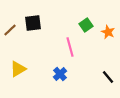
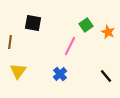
black square: rotated 18 degrees clockwise
brown line: moved 12 px down; rotated 40 degrees counterclockwise
pink line: moved 1 px up; rotated 42 degrees clockwise
yellow triangle: moved 2 px down; rotated 24 degrees counterclockwise
black line: moved 2 px left, 1 px up
